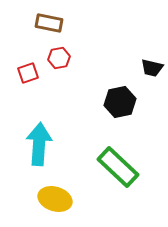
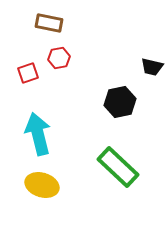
black trapezoid: moved 1 px up
cyan arrow: moved 1 px left, 10 px up; rotated 18 degrees counterclockwise
yellow ellipse: moved 13 px left, 14 px up
